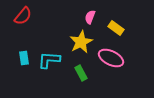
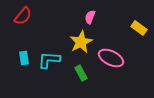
yellow rectangle: moved 23 px right
